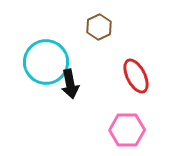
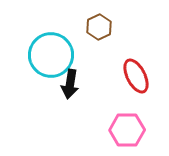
cyan circle: moved 5 px right, 7 px up
black arrow: rotated 20 degrees clockwise
